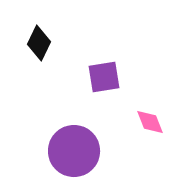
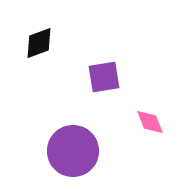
black diamond: rotated 44 degrees clockwise
purple circle: moved 1 px left
